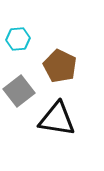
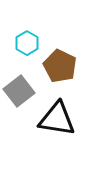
cyan hexagon: moved 9 px right, 4 px down; rotated 25 degrees counterclockwise
